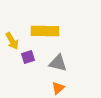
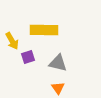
yellow rectangle: moved 1 px left, 1 px up
orange triangle: rotated 24 degrees counterclockwise
